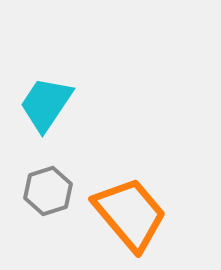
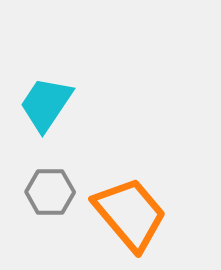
gray hexagon: moved 2 px right, 1 px down; rotated 18 degrees clockwise
